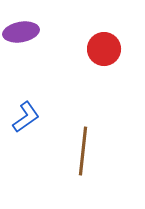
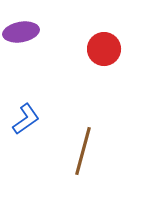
blue L-shape: moved 2 px down
brown line: rotated 9 degrees clockwise
